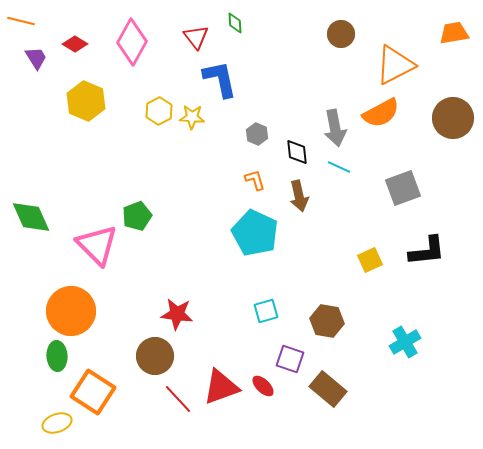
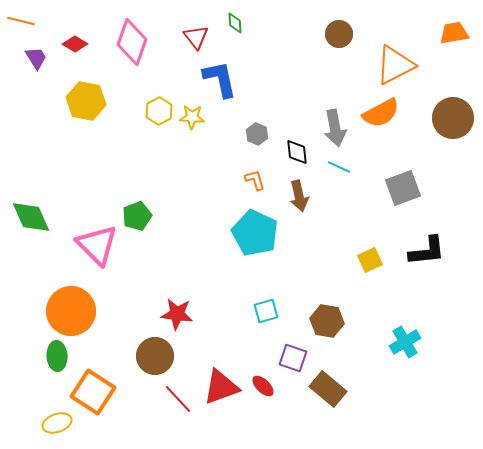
brown circle at (341, 34): moved 2 px left
pink diamond at (132, 42): rotated 9 degrees counterclockwise
yellow hexagon at (86, 101): rotated 12 degrees counterclockwise
purple square at (290, 359): moved 3 px right, 1 px up
